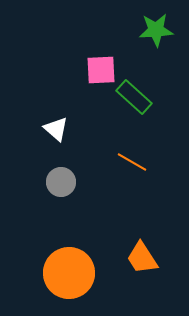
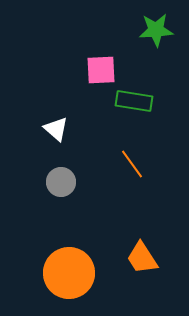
green rectangle: moved 4 px down; rotated 33 degrees counterclockwise
orange line: moved 2 px down; rotated 24 degrees clockwise
